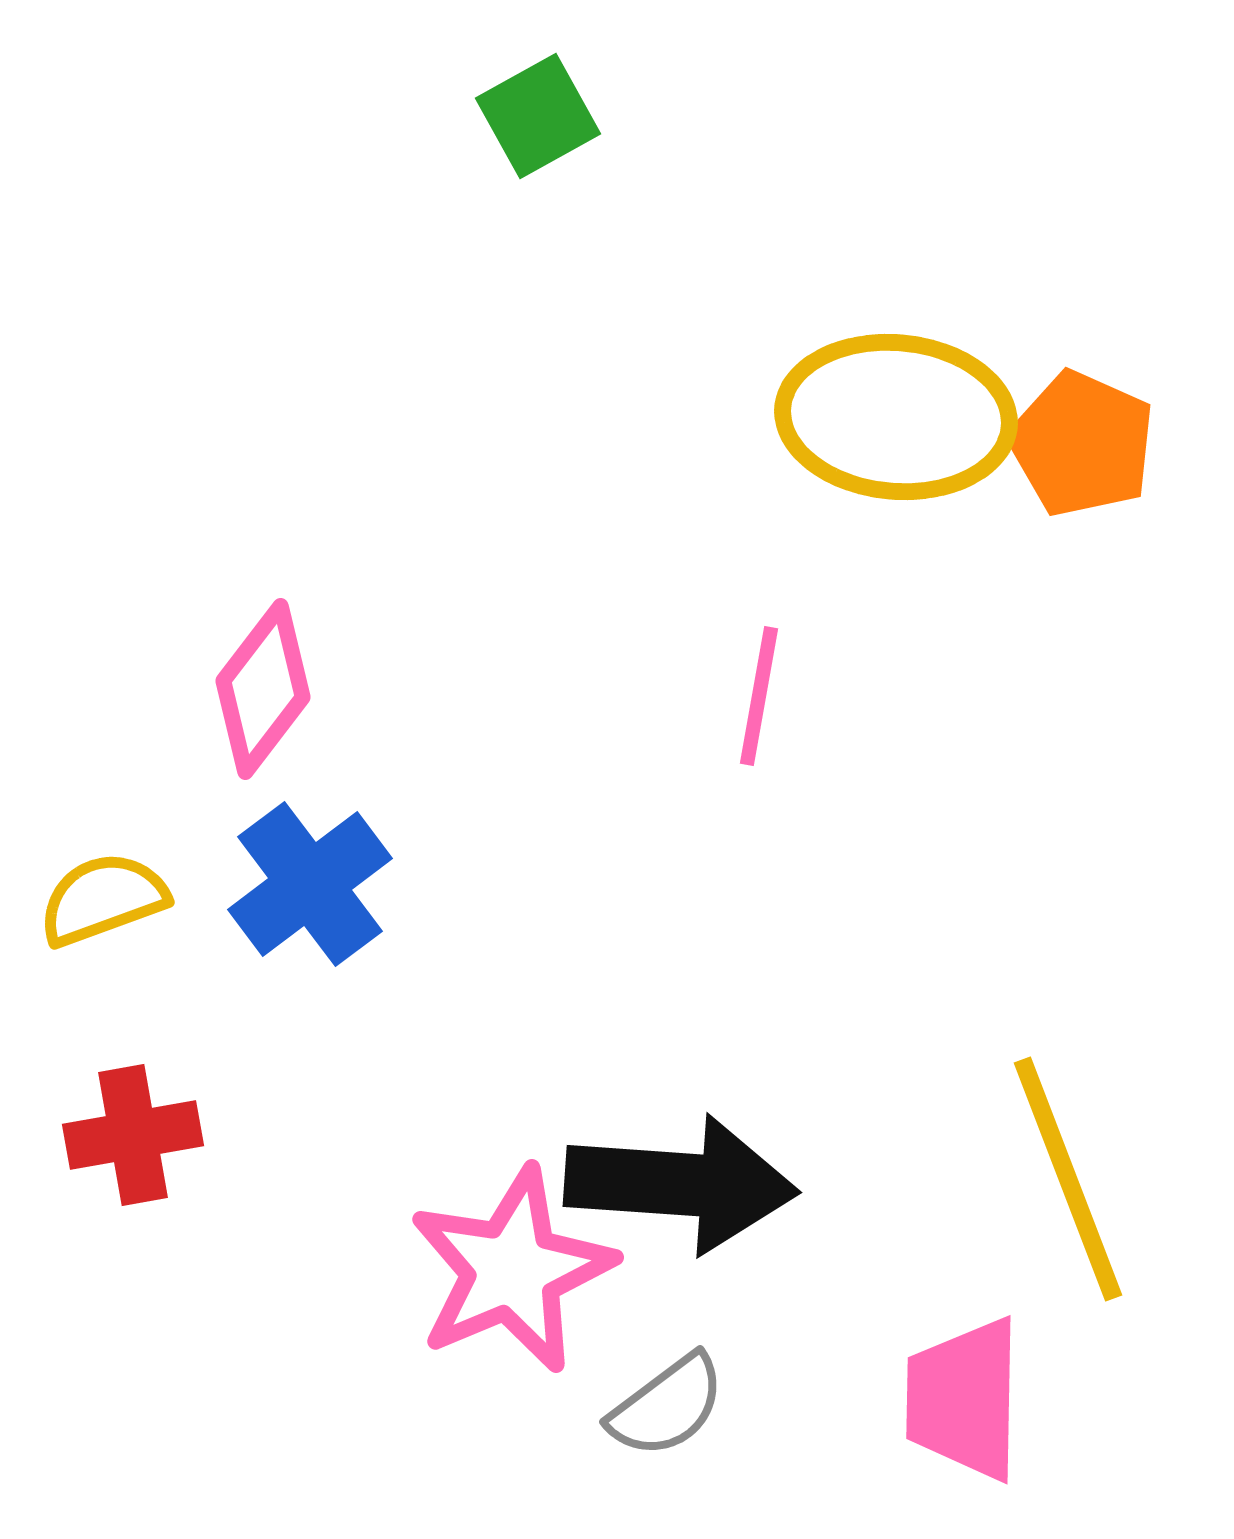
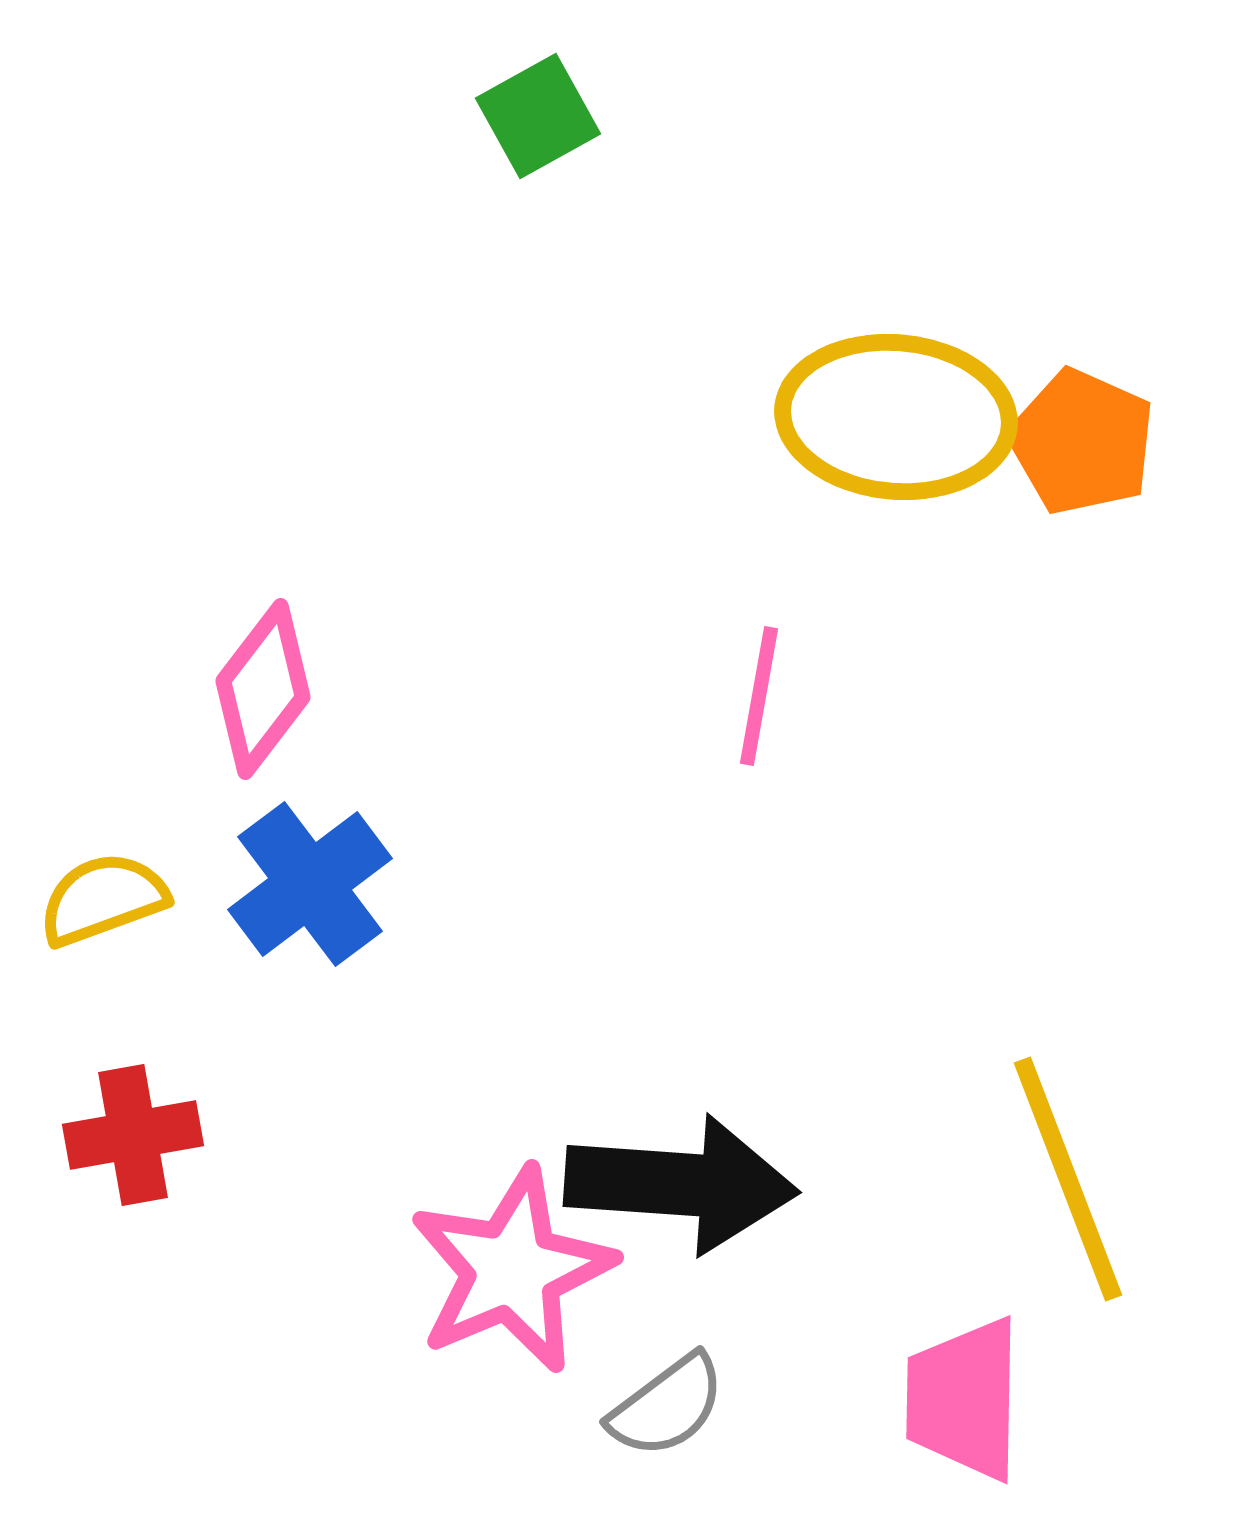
orange pentagon: moved 2 px up
